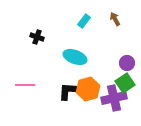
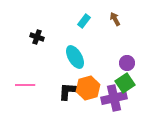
cyan ellipse: rotated 40 degrees clockwise
orange hexagon: moved 1 px up
